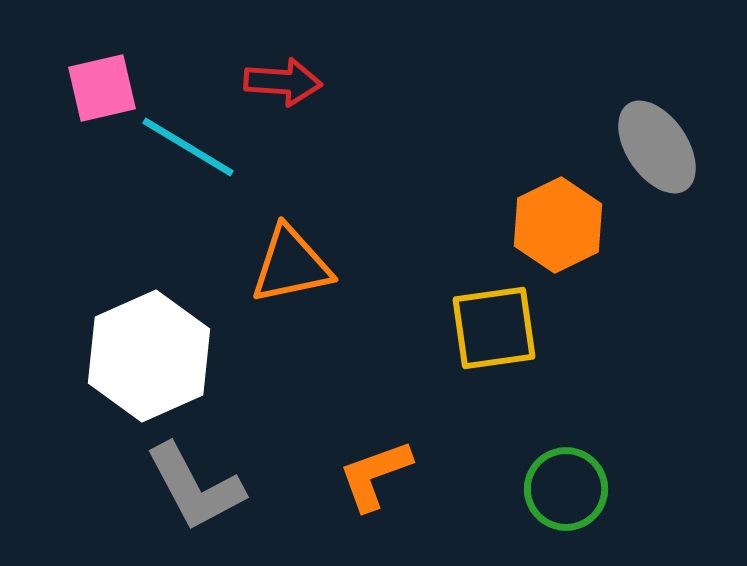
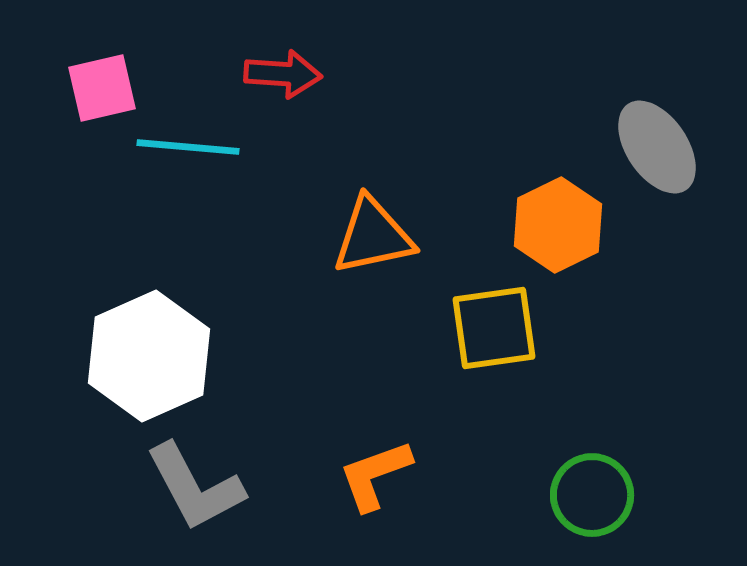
red arrow: moved 8 px up
cyan line: rotated 26 degrees counterclockwise
orange triangle: moved 82 px right, 29 px up
green circle: moved 26 px right, 6 px down
